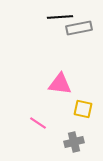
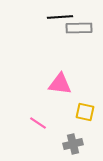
gray rectangle: rotated 10 degrees clockwise
yellow square: moved 2 px right, 3 px down
gray cross: moved 1 px left, 2 px down
